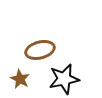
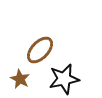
brown ellipse: rotated 32 degrees counterclockwise
